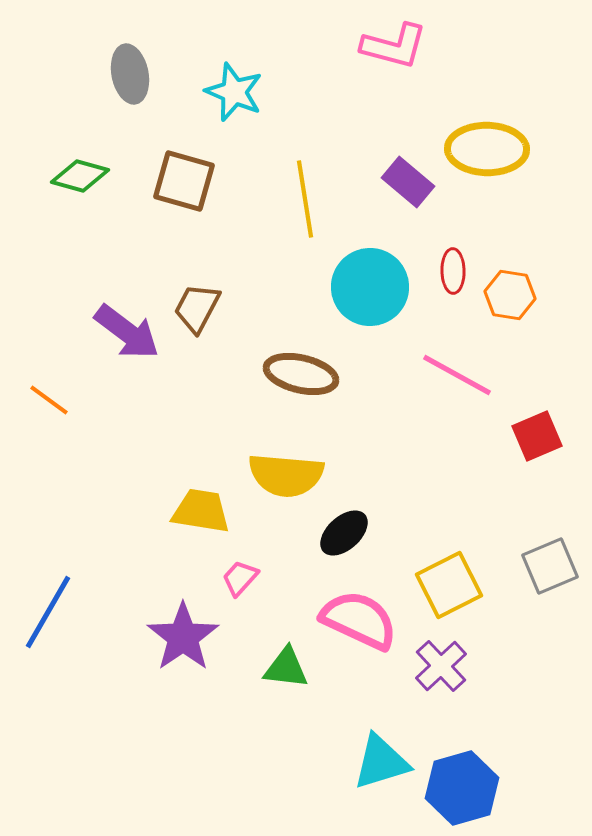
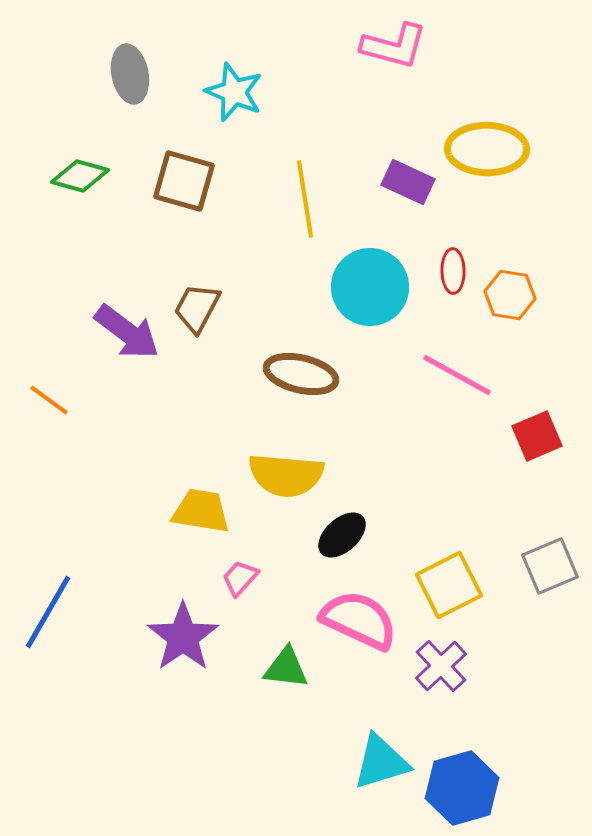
purple rectangle: rotated 15 degrees counterclockwise
black ellipse: moved 2 px left, 2 px down
